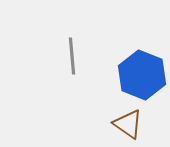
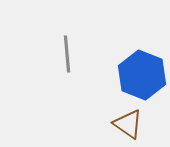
gray line: moved 5 px left, 2 px up
